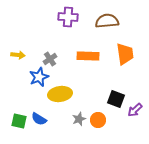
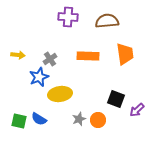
purple arrow: moved 2 px right
